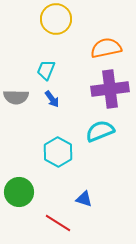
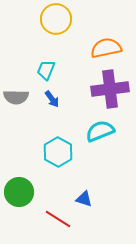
red line: moved 4 px up
